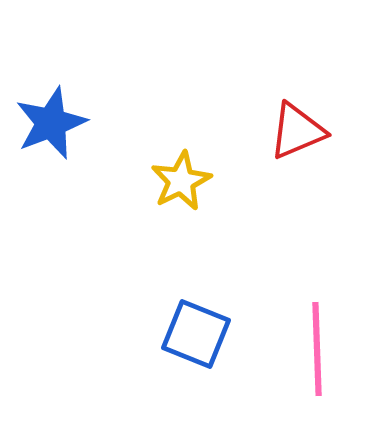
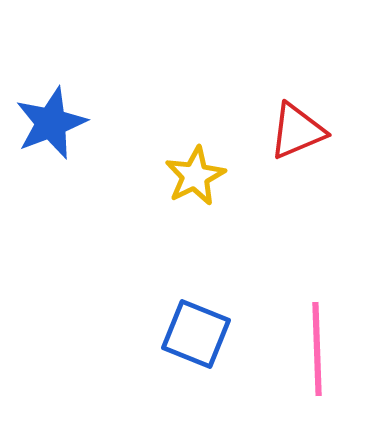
yellow star: moved 14 px right, 5 px up
